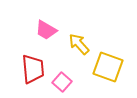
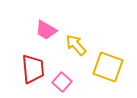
yellow arrow: moved 3 px left, 1 px down
